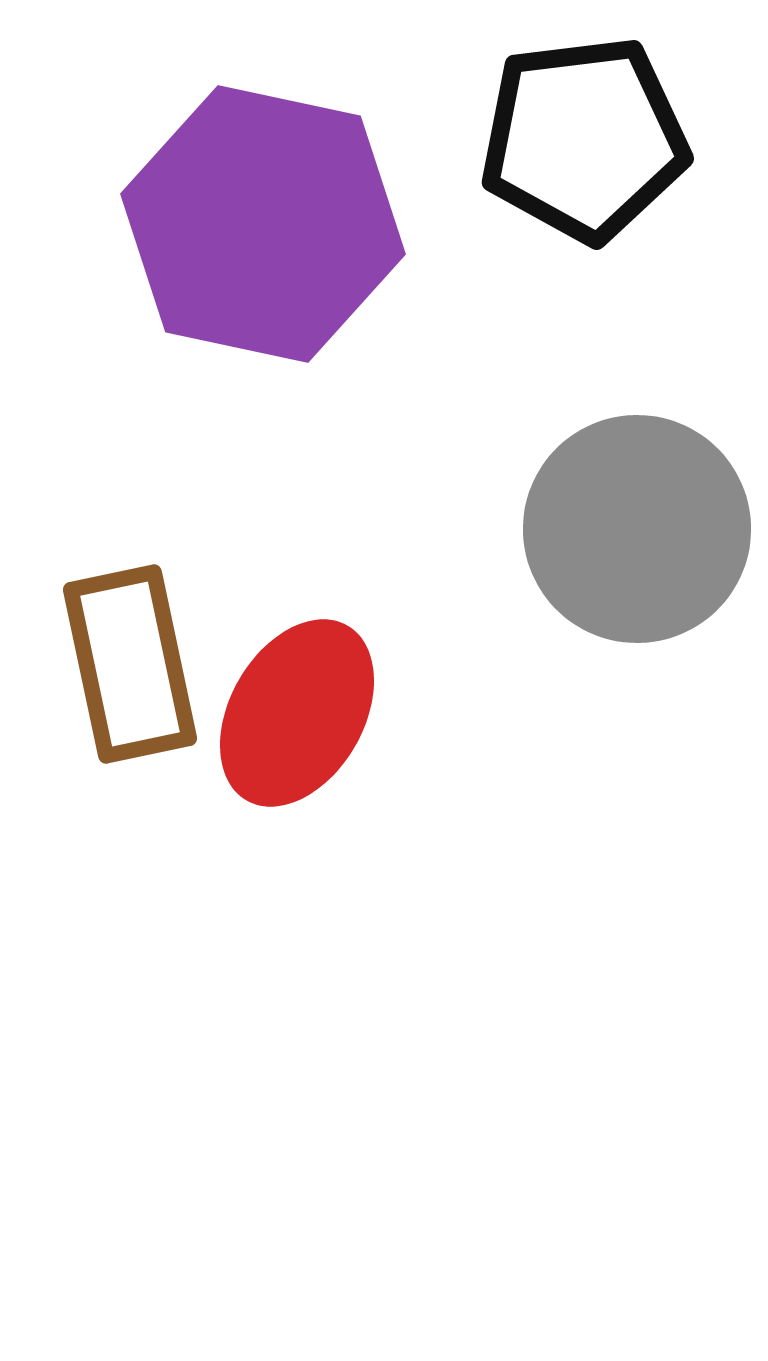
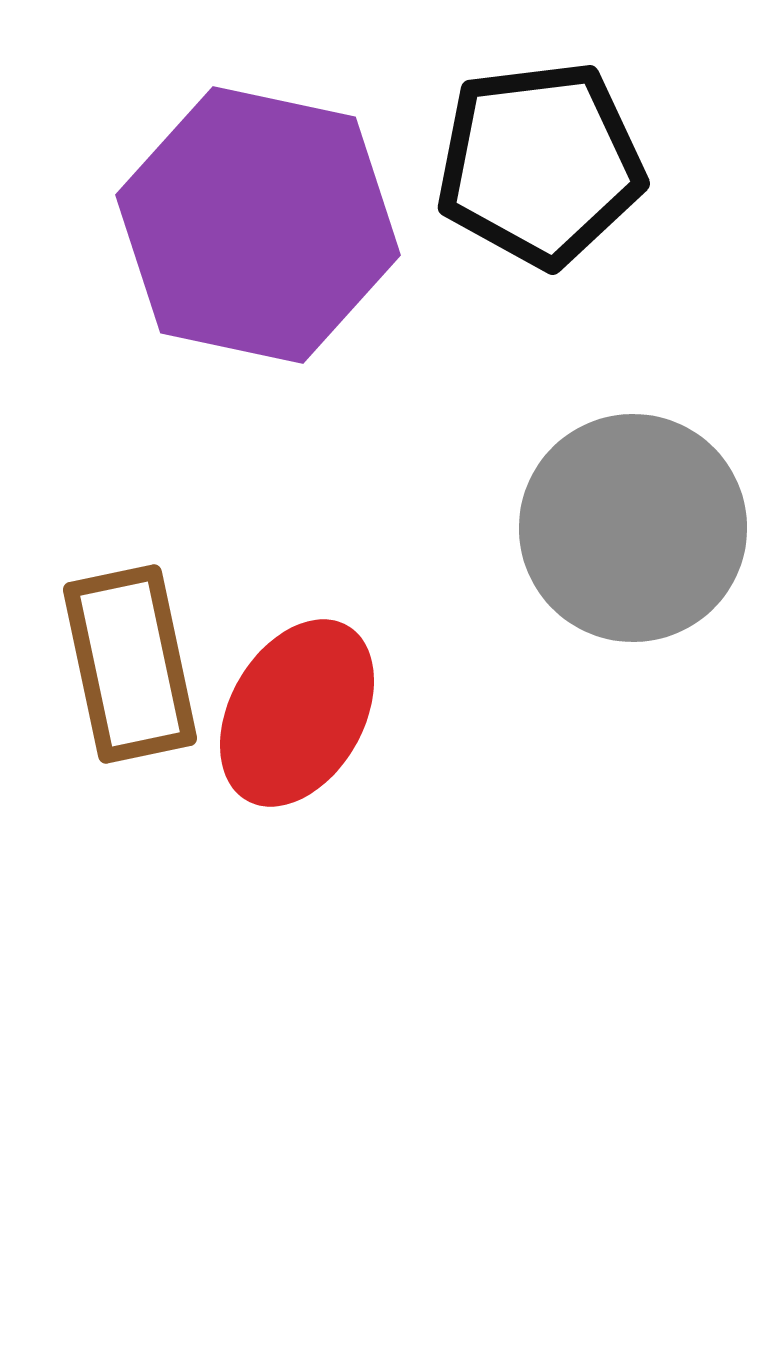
black pentagon: moved 44 px left, 25 px down
purple hexagon: moved 5 px left, 1 px down
gray circle: moved 4 px left, 1 px up
